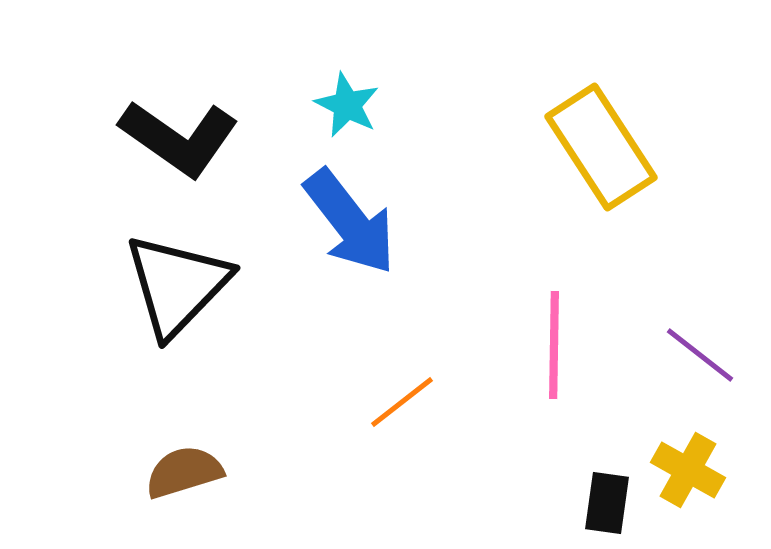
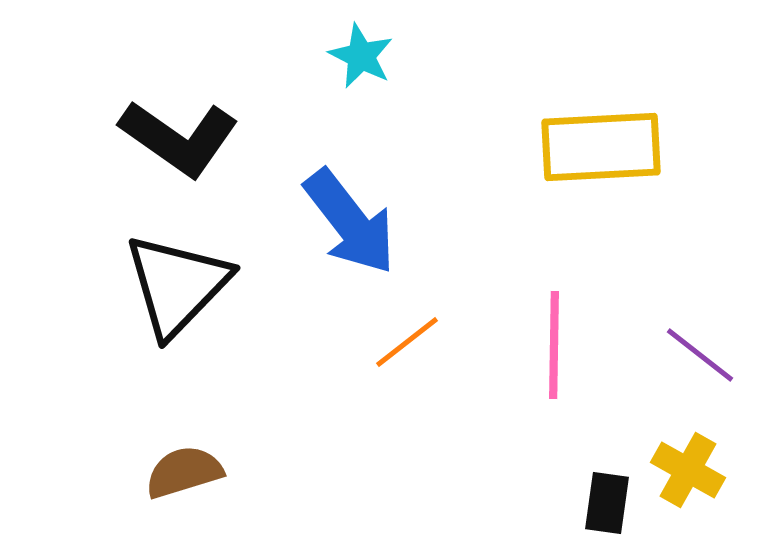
cyan star: moved 14 px right, 49 px up
yellow rectangle: rotated 60 degrees counterclockwise
orange line: moved 5 px right, 60 px up
